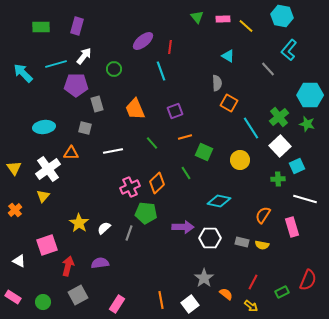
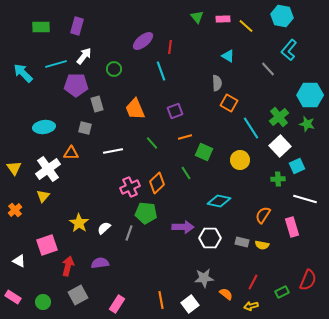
gray star at (204, 278): rotated 30 degrees clockwise
yellow arrow at (251, 306): rotated 128 degrees clockwise
